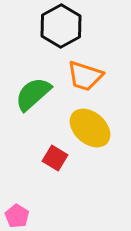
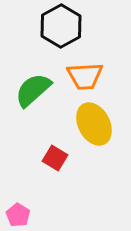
orange trapezoid: rotated 21 degrees counterclockwise
green semicircle: moved 4 px up
yellow ellipse: moved 4 px right, 4 px up; rotated 21 degrees clockwise
pink pentagon: moved 1 px right, 1 px up
